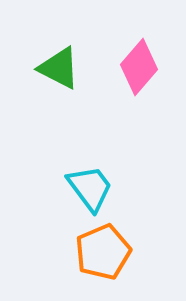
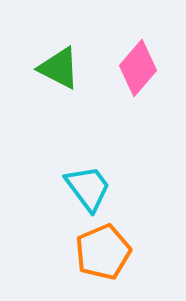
pink diamond: moved 1 px left, 1 px down
cyan trapezoid: moved 2 px left
